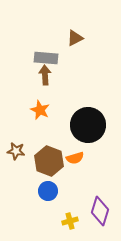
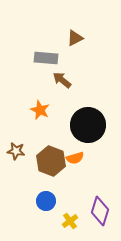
brown arrow: moved 17 px right, 5 px down; rotated 48 degrees counterclockwise
brown hexagon: moved 2 px right
blue circle: moved 2 px left, 10 px down
yellow cross: rotated 21 degrees counterclockwise
